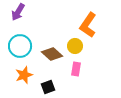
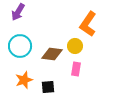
orange L-shape: moved 1 px up
brown diamond: rotated 35 degrees counterclockwise
orange star: moved 5 px down
black square: rotated 16 degrees clockwise
